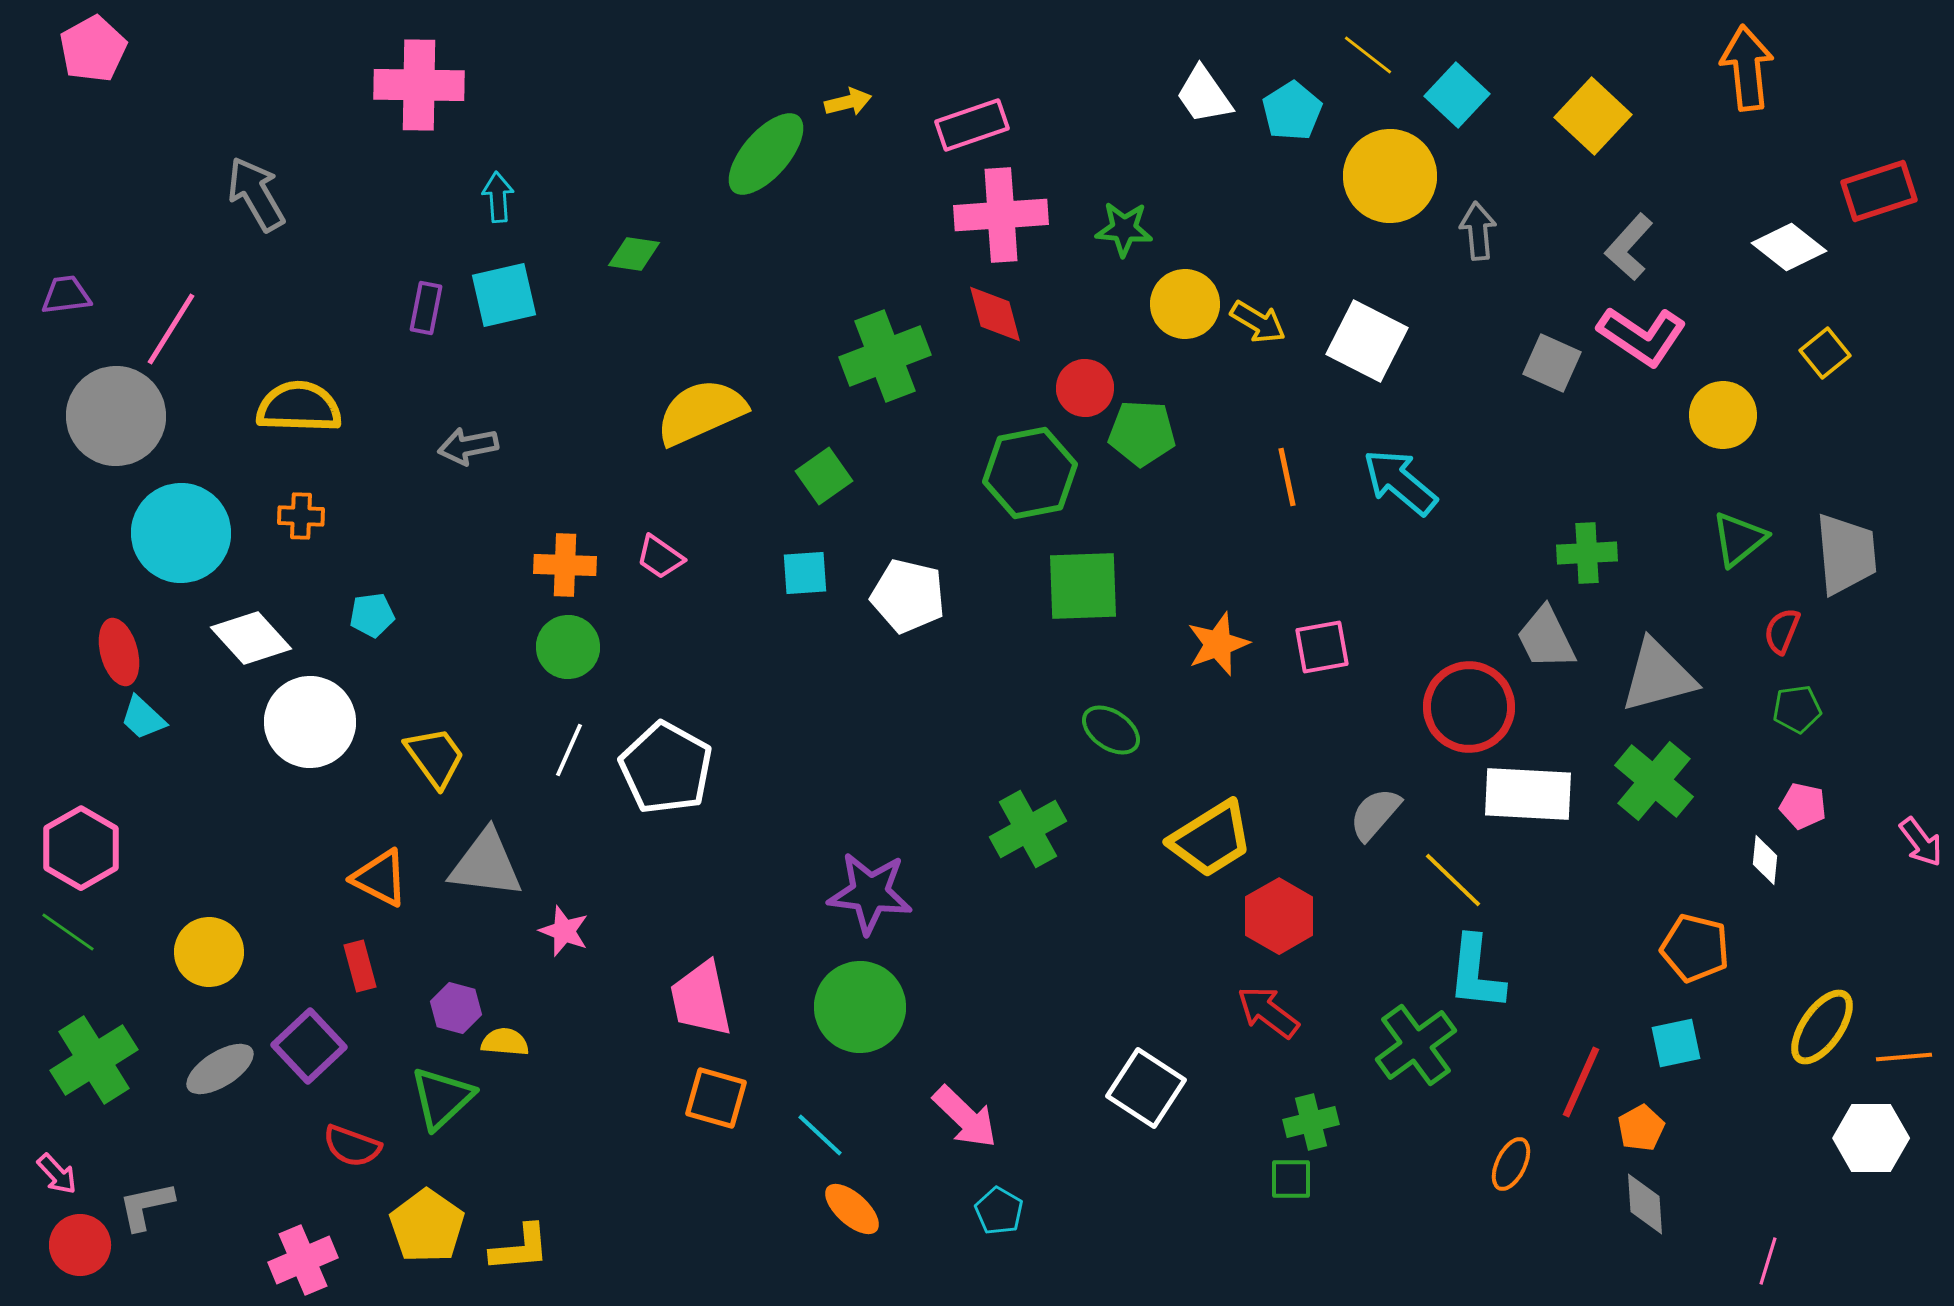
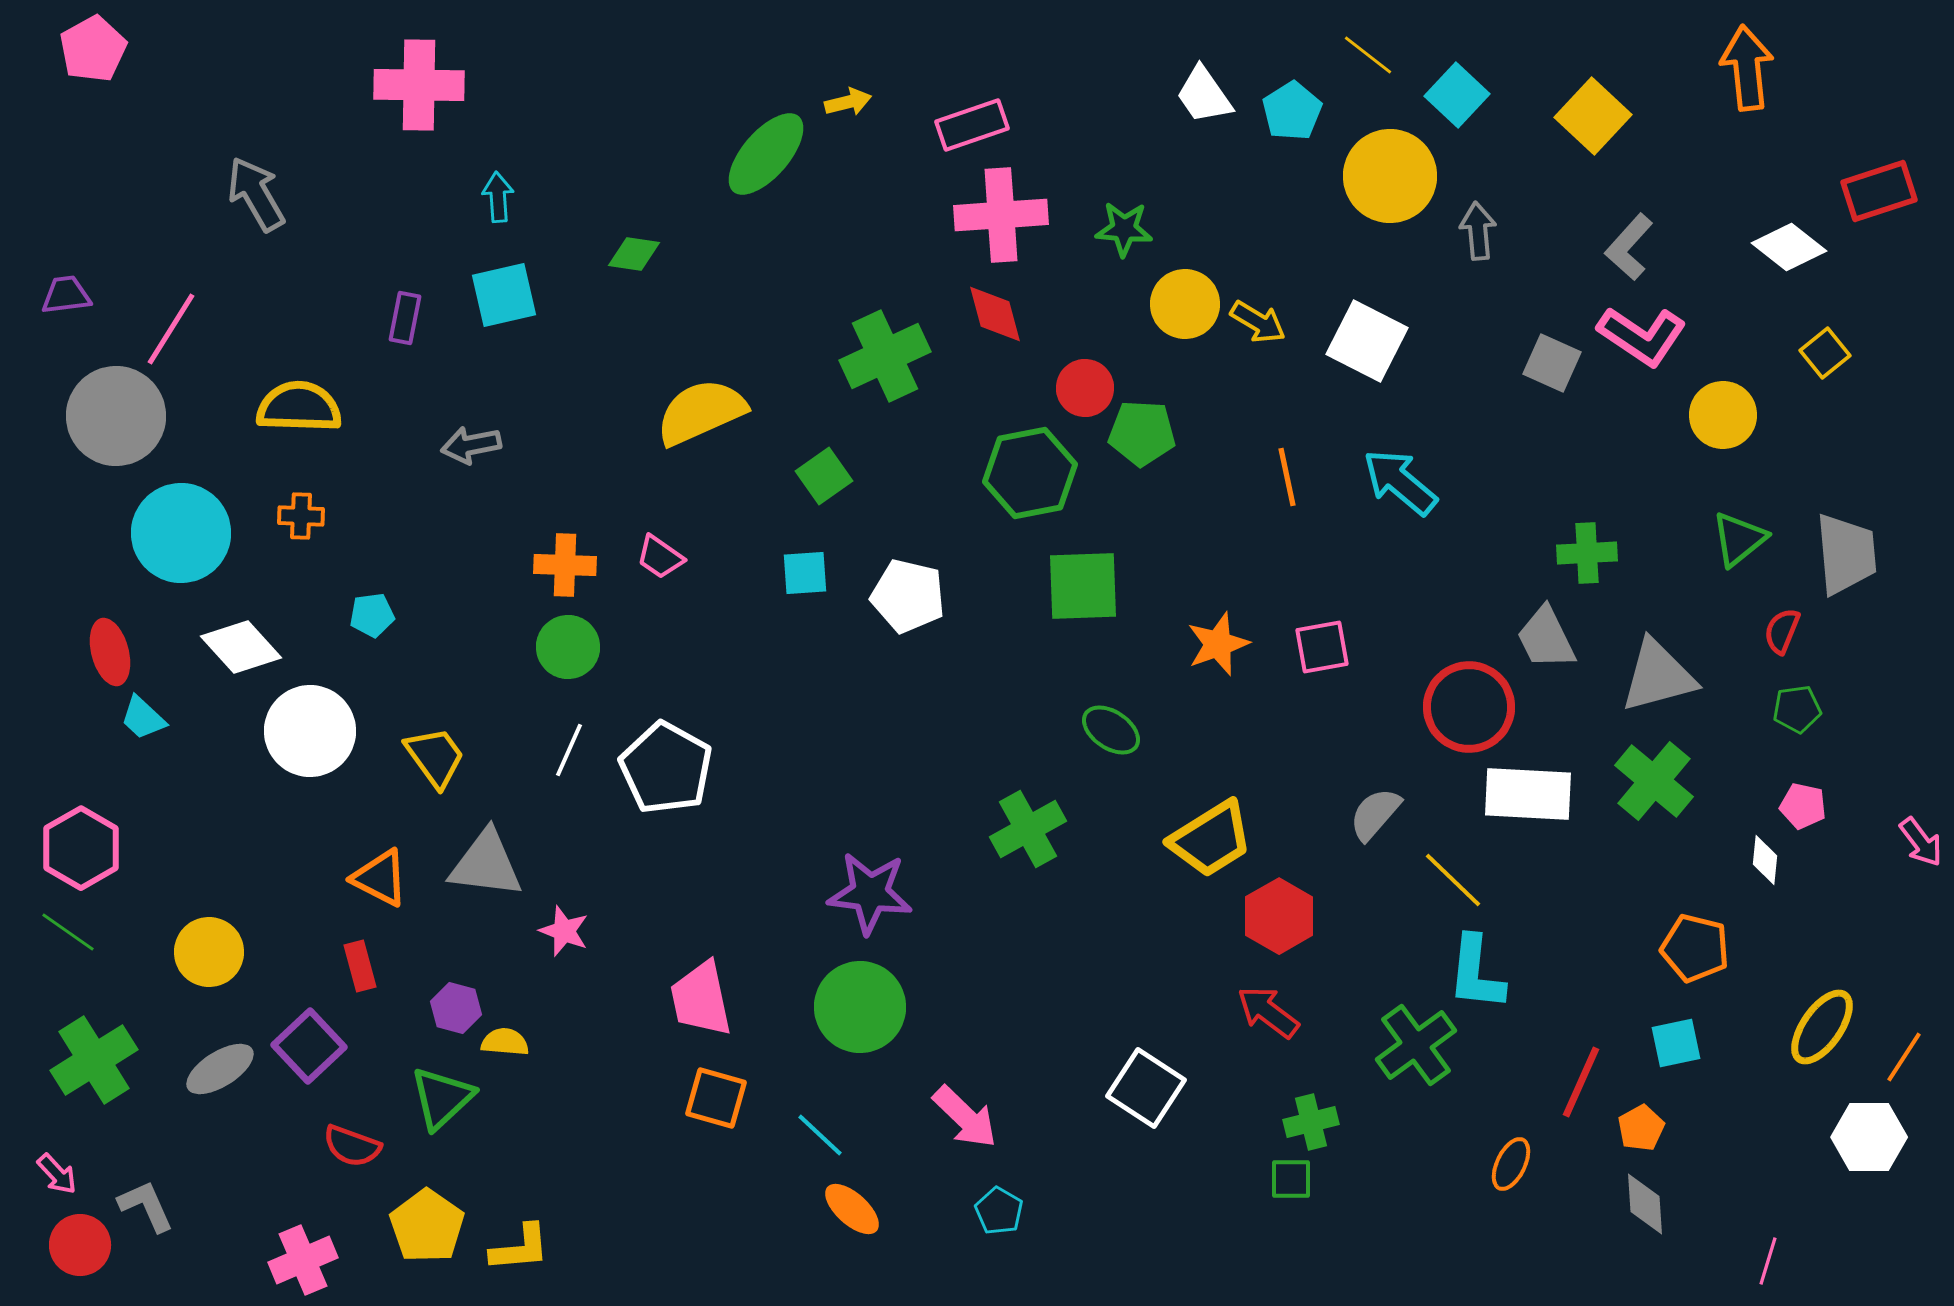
purple rectangle at (426, 308): moved 21 px left, 10 px down
green cross at (885, 356): rotated 4 degrees counterclockwise
gray arrow at (468, 446): moved 3 px right, 1 px up
white diamond at (251, 638): moved 10 px left, 9 px down
red ellipse at (119, 652): moved 9 px left
white circle at (310, 722): moved 9 px down
orange line at (1904, 1057): rotated 52 degrees counterclockwise
white hexagon at (1871, 1138): moved 2 px left, 1 px up
gray L-shape at (146, 1206): rotated 78 degrees clockwise
